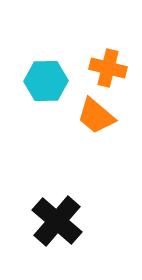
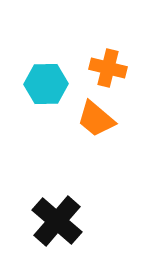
cyan hexagon: moved 3 px down
orange trapezoid: moved 3 px down
